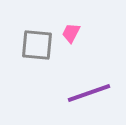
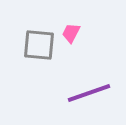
gray square: moved 2 px right
